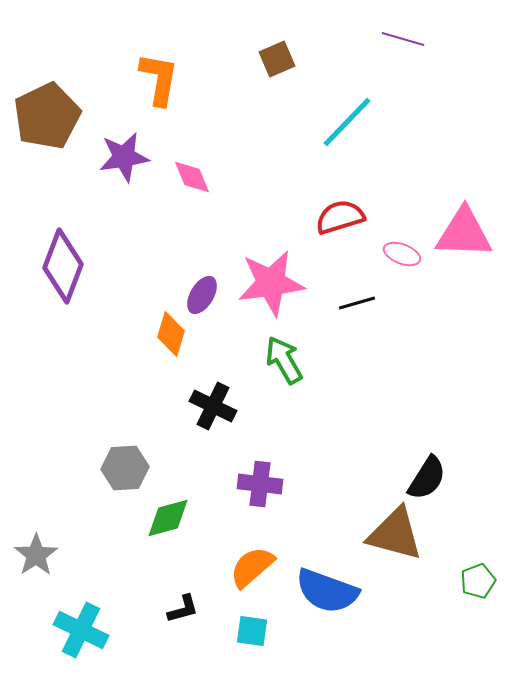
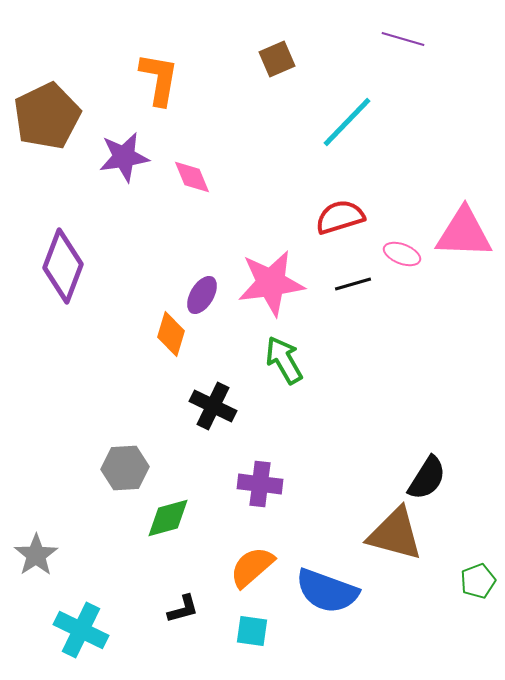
black line: moved 4 px left, 19 px up
